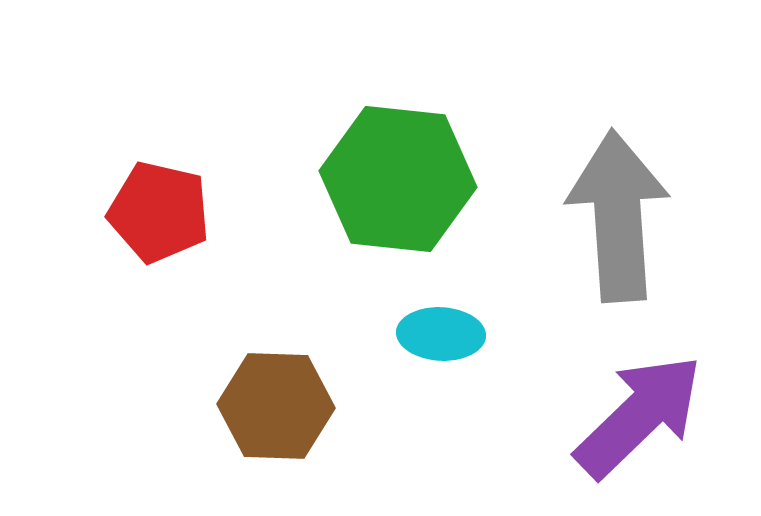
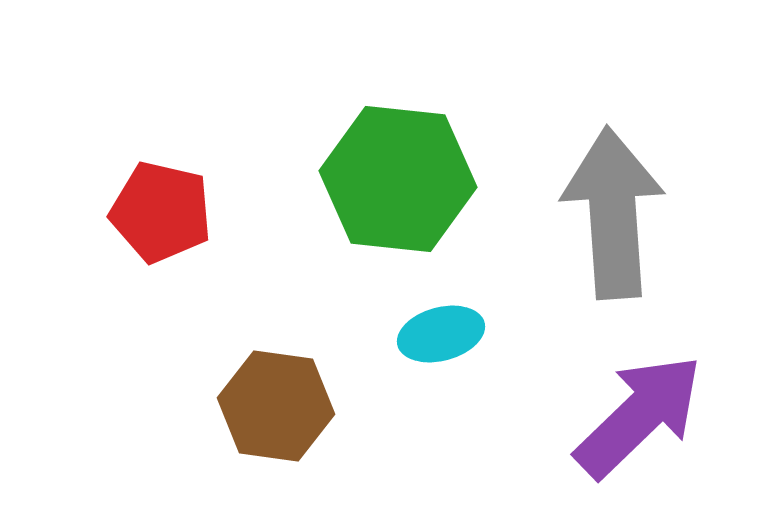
red pentagon: moved 2 px right
gray arrow: moved 5 px left, 3 px up
cyan ellipse: rotated 18 degrees counterclockwise
brown hexagon: rotated 6 degrees clockwise
